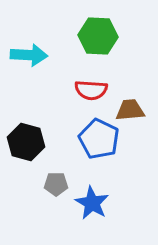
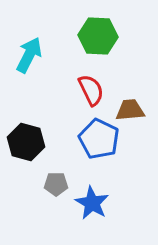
cyan arrow: rotated 66 degrees counterclockwise
red semicircle: rotated 120 degrees counterclockwise
